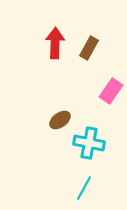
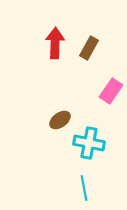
cyan line: rotated 40 degrees counterclockwise
